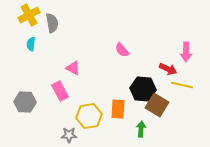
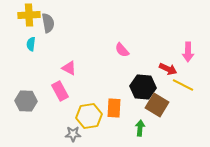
yellow cross: rotated 25 degrees clockwise
gray semicircle: moved 4 px left
pink arrow: moved 2 px right
pink triangle: moved 4 px left
yellow line: moved 1 px right; rotated 15 degrees clockwise
black hexagon: moved 2 px up
gray hexagon: moved 1 px right, 1 px up
orange rectangle: moved 4 px left, 1 px up
green arrow: moved 1 px left, 1 px up
gray star: moved 4 px right, 1 px up
